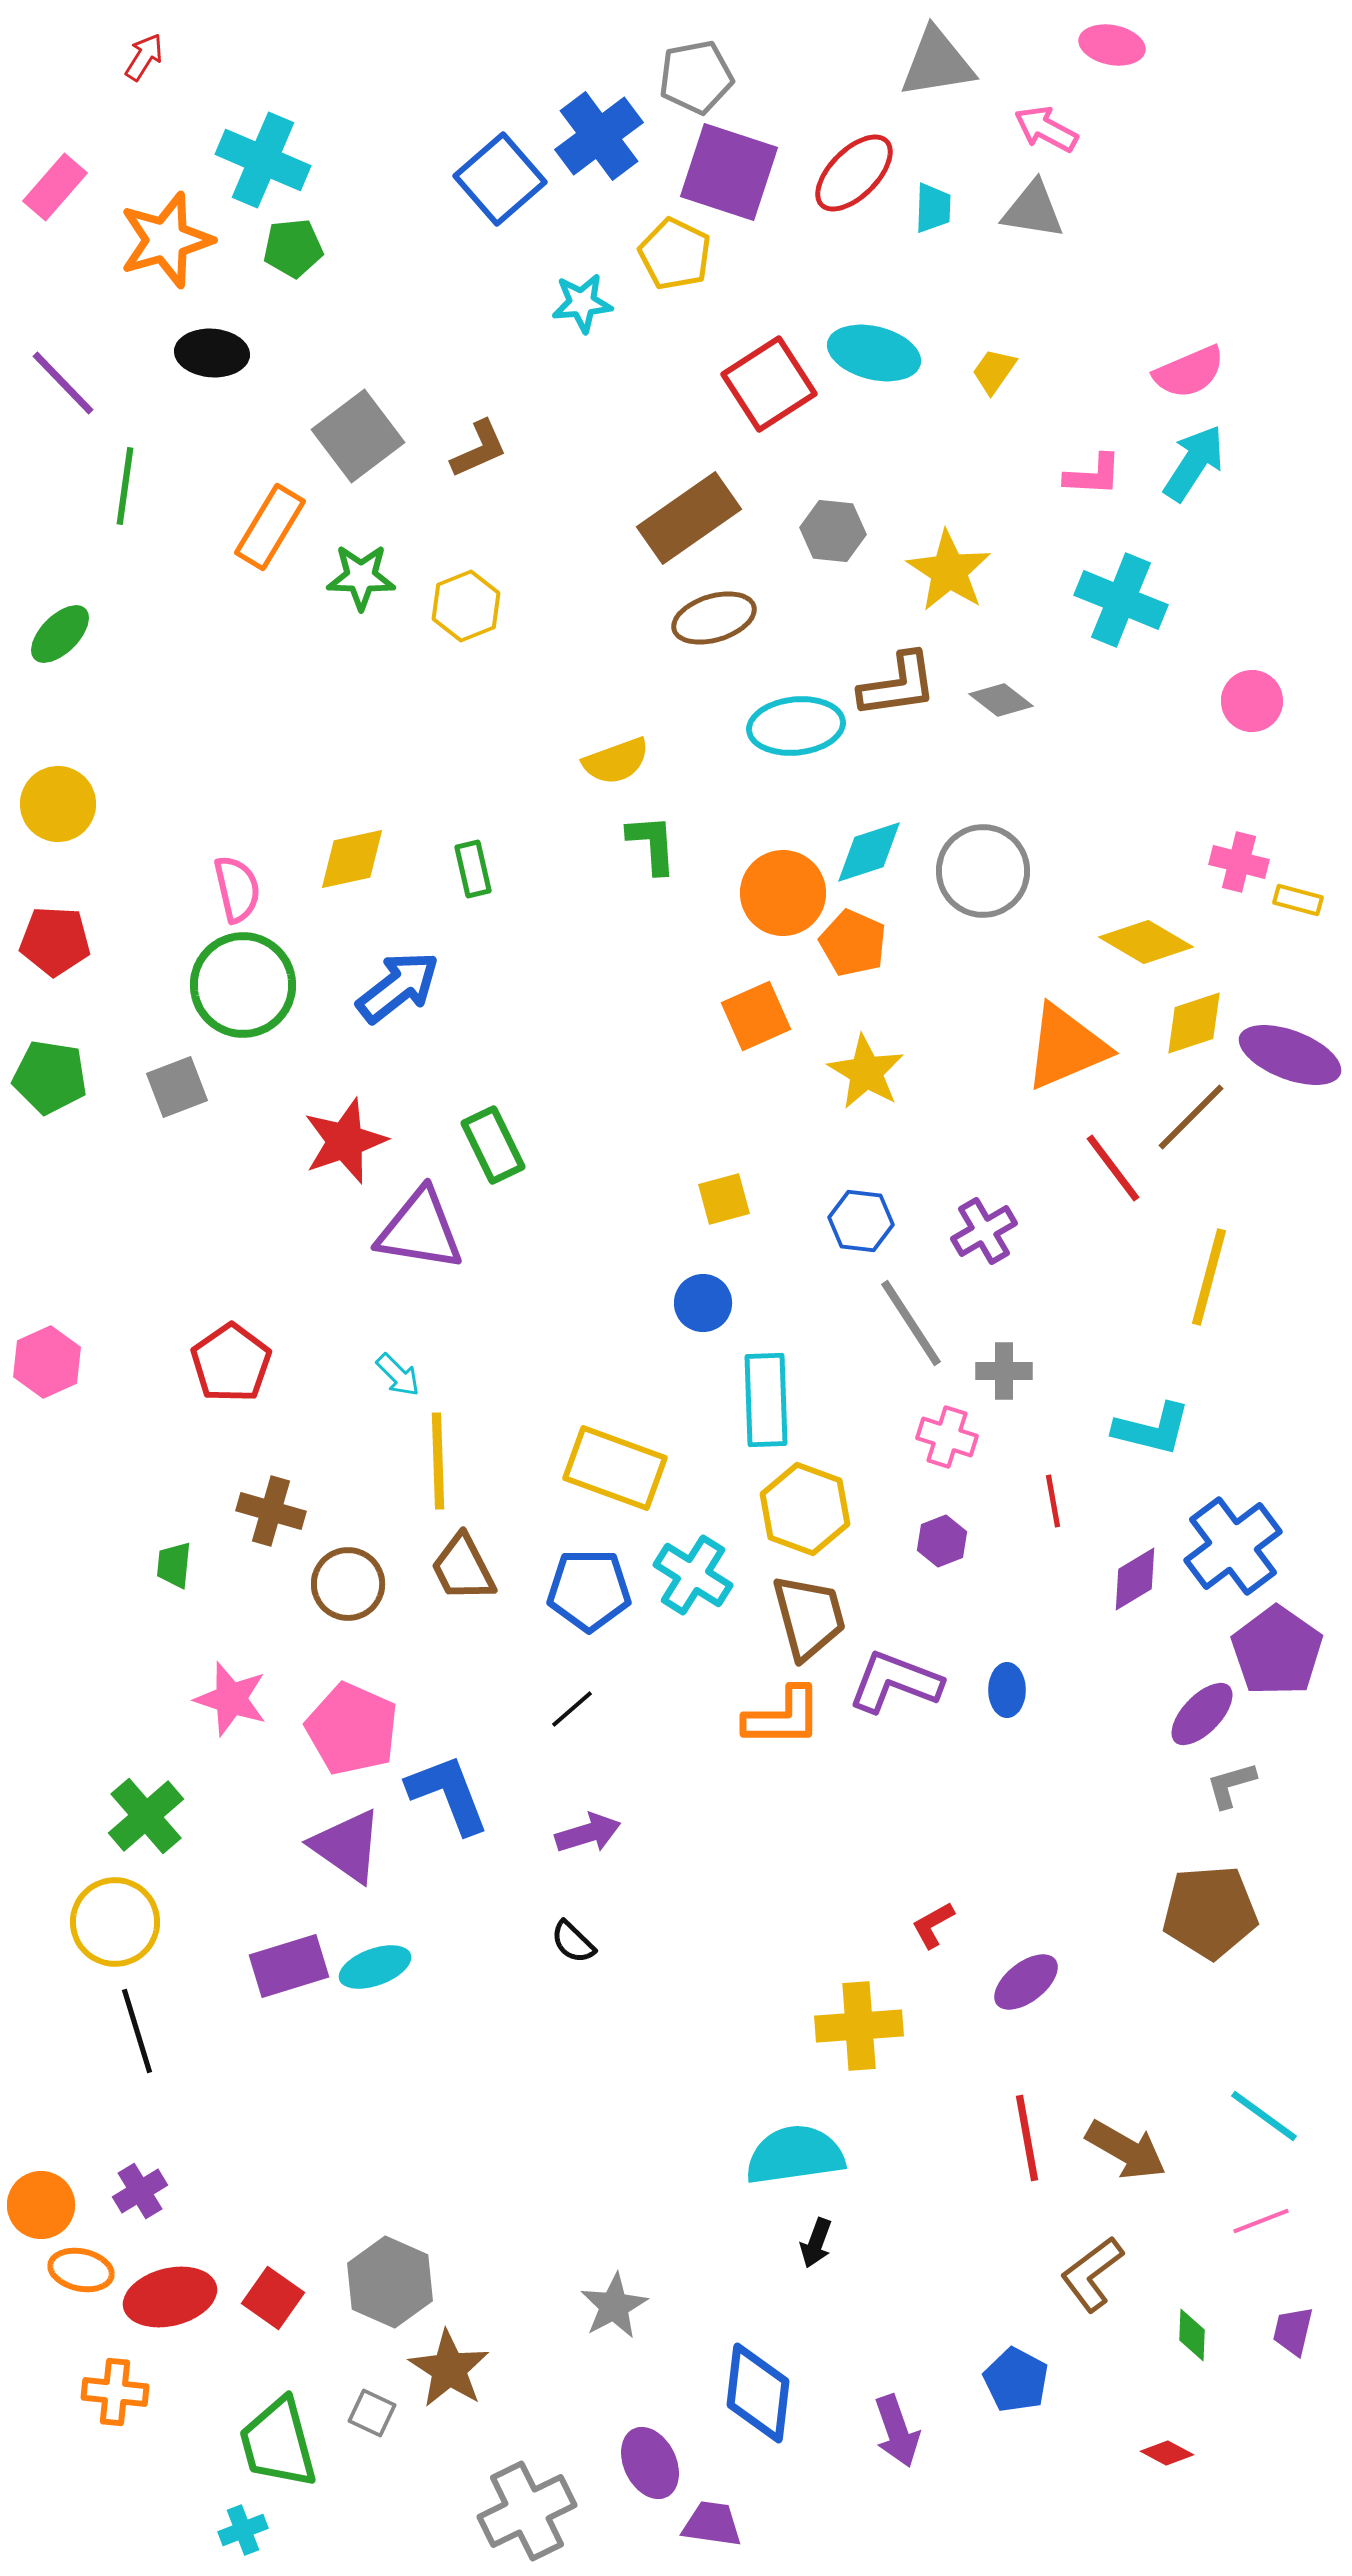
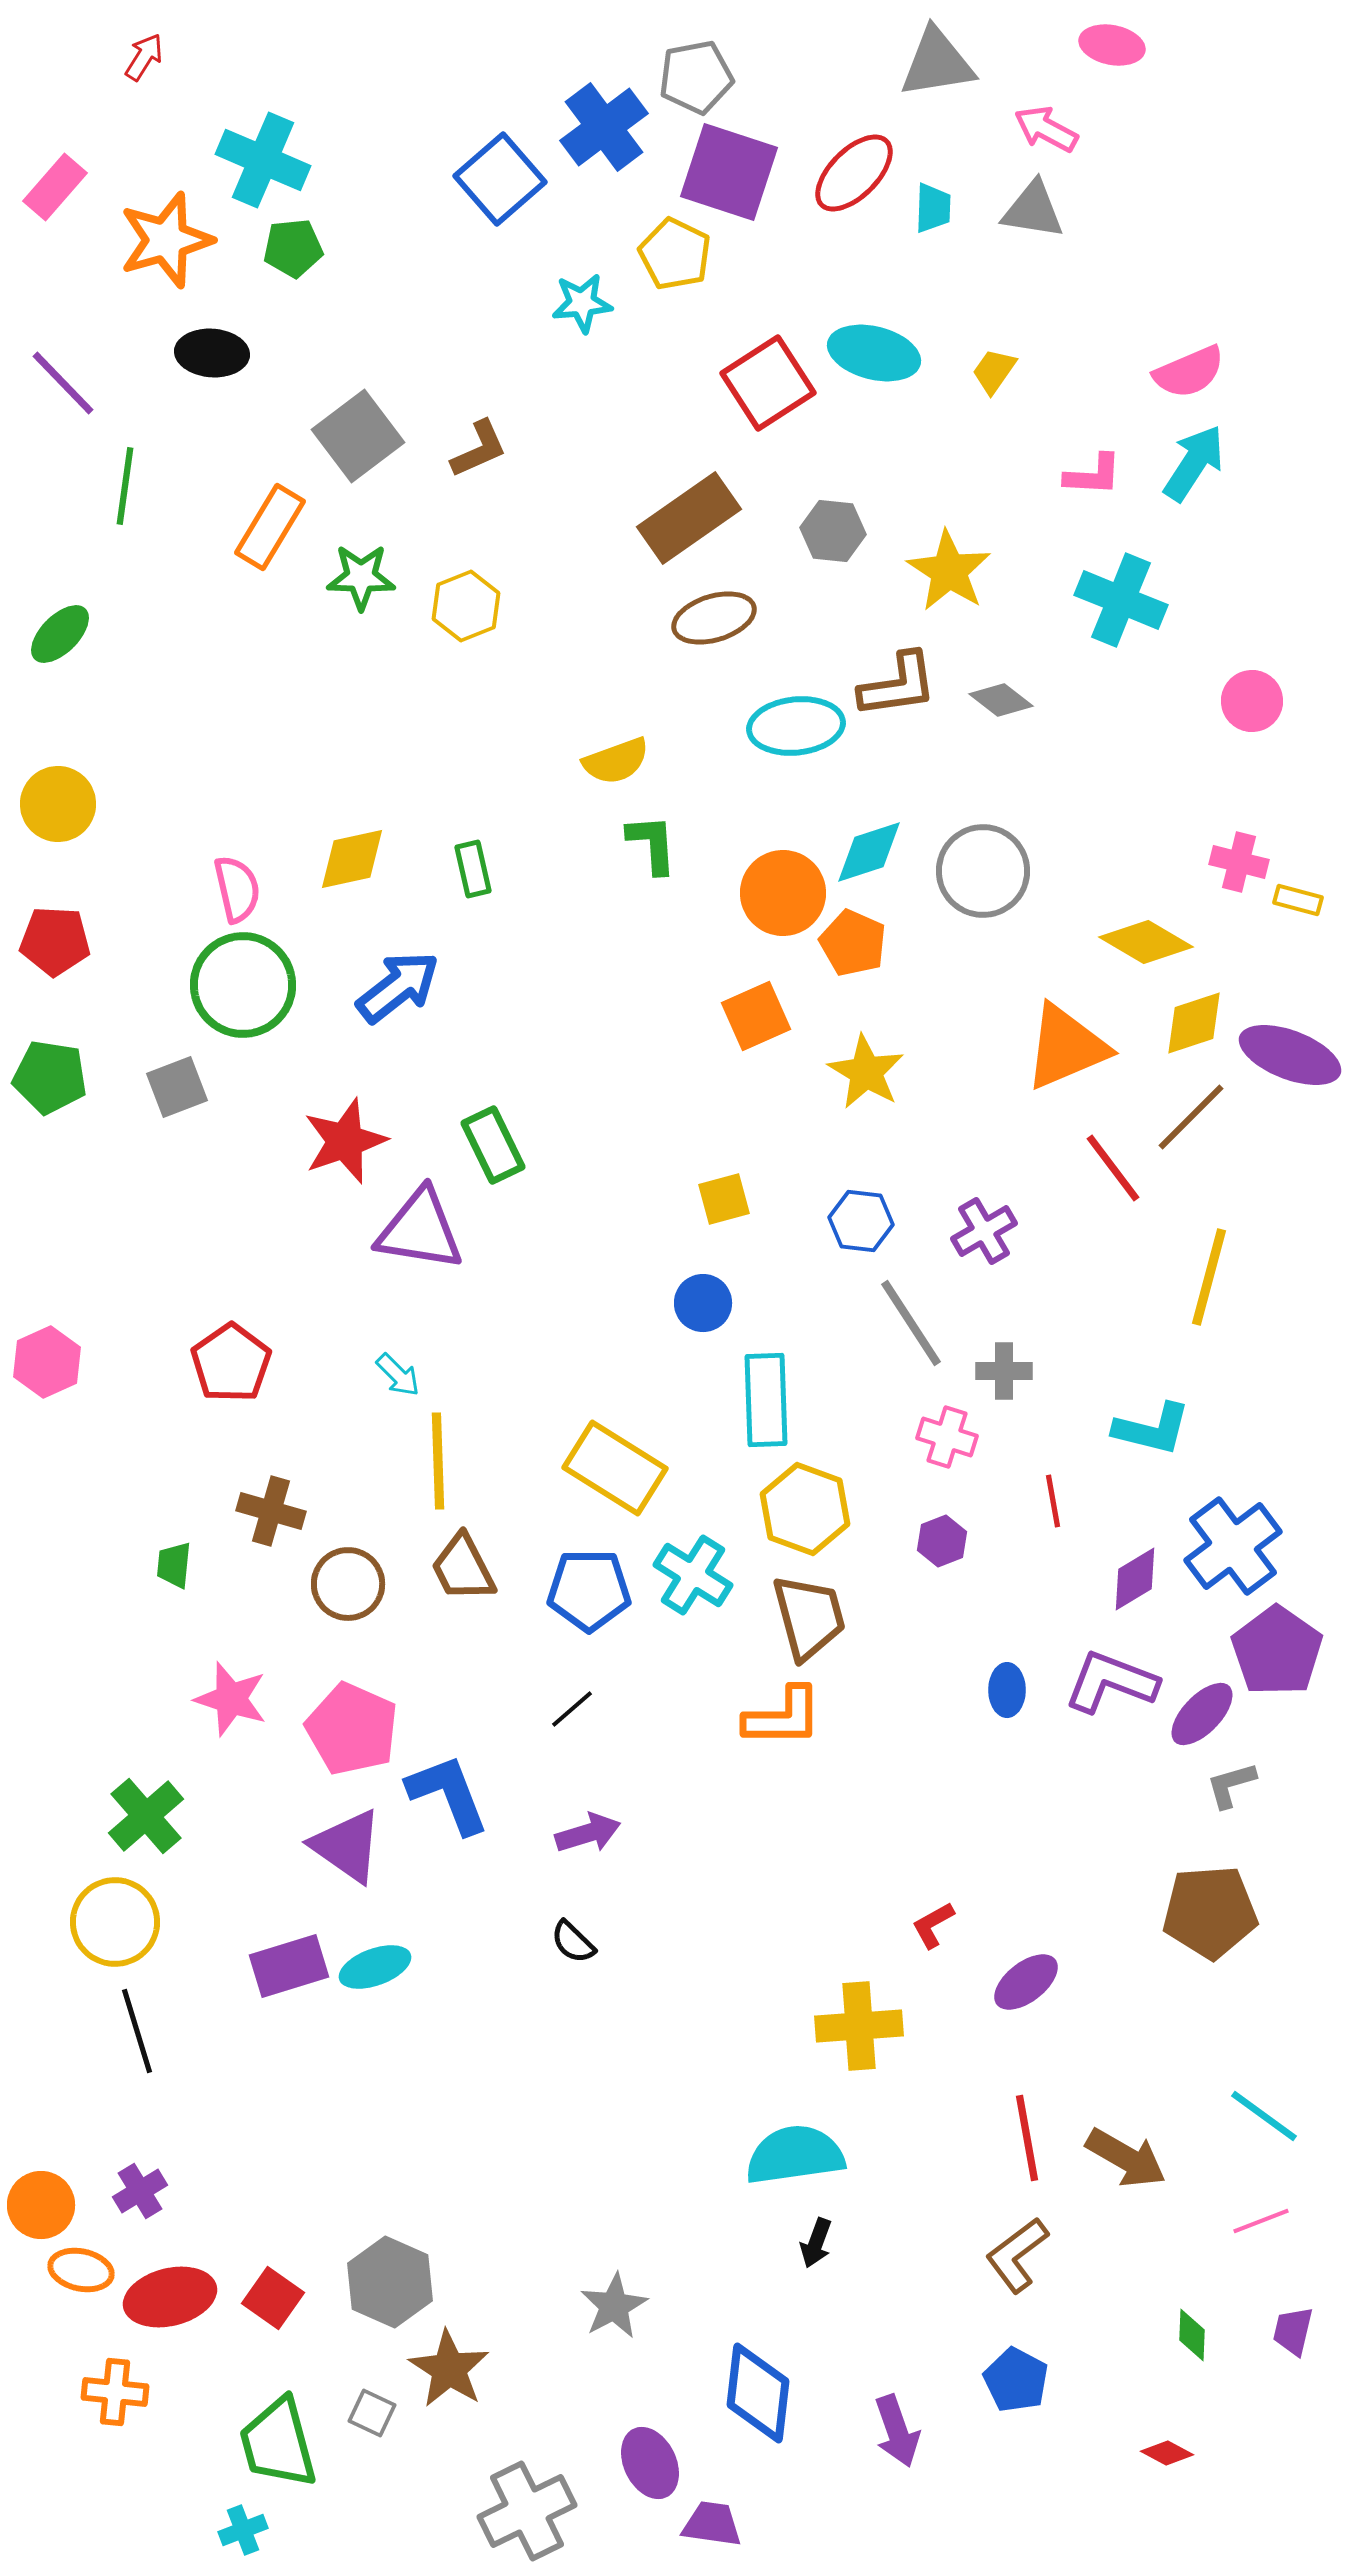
blue cross at (599, 136): moved 5 px right, 9 px up
red square at (769, 384): moved 1 px left, 1 px up
yellow rectangle at (615, 1468): rotated 12 degrees clockwise
purple L-shape at (895, 1682): moved 216 px right
brown arrow at (1126, 2150): moved 8 px down
brown L-shape at (1092, 2274): moved 75 px left, 19 px up
